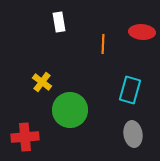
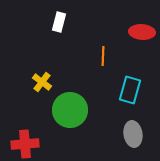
white rectangle: rotated 24 degrees clockwise
orange line: moved 12 px down
red cross: moved 7 px down
